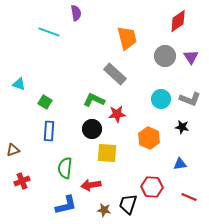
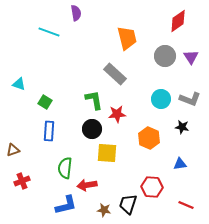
green L-shape: rotated 55 degrees clockwise
red arrow: moved 4 px left
red line: moved 3 px left, 8 px down
